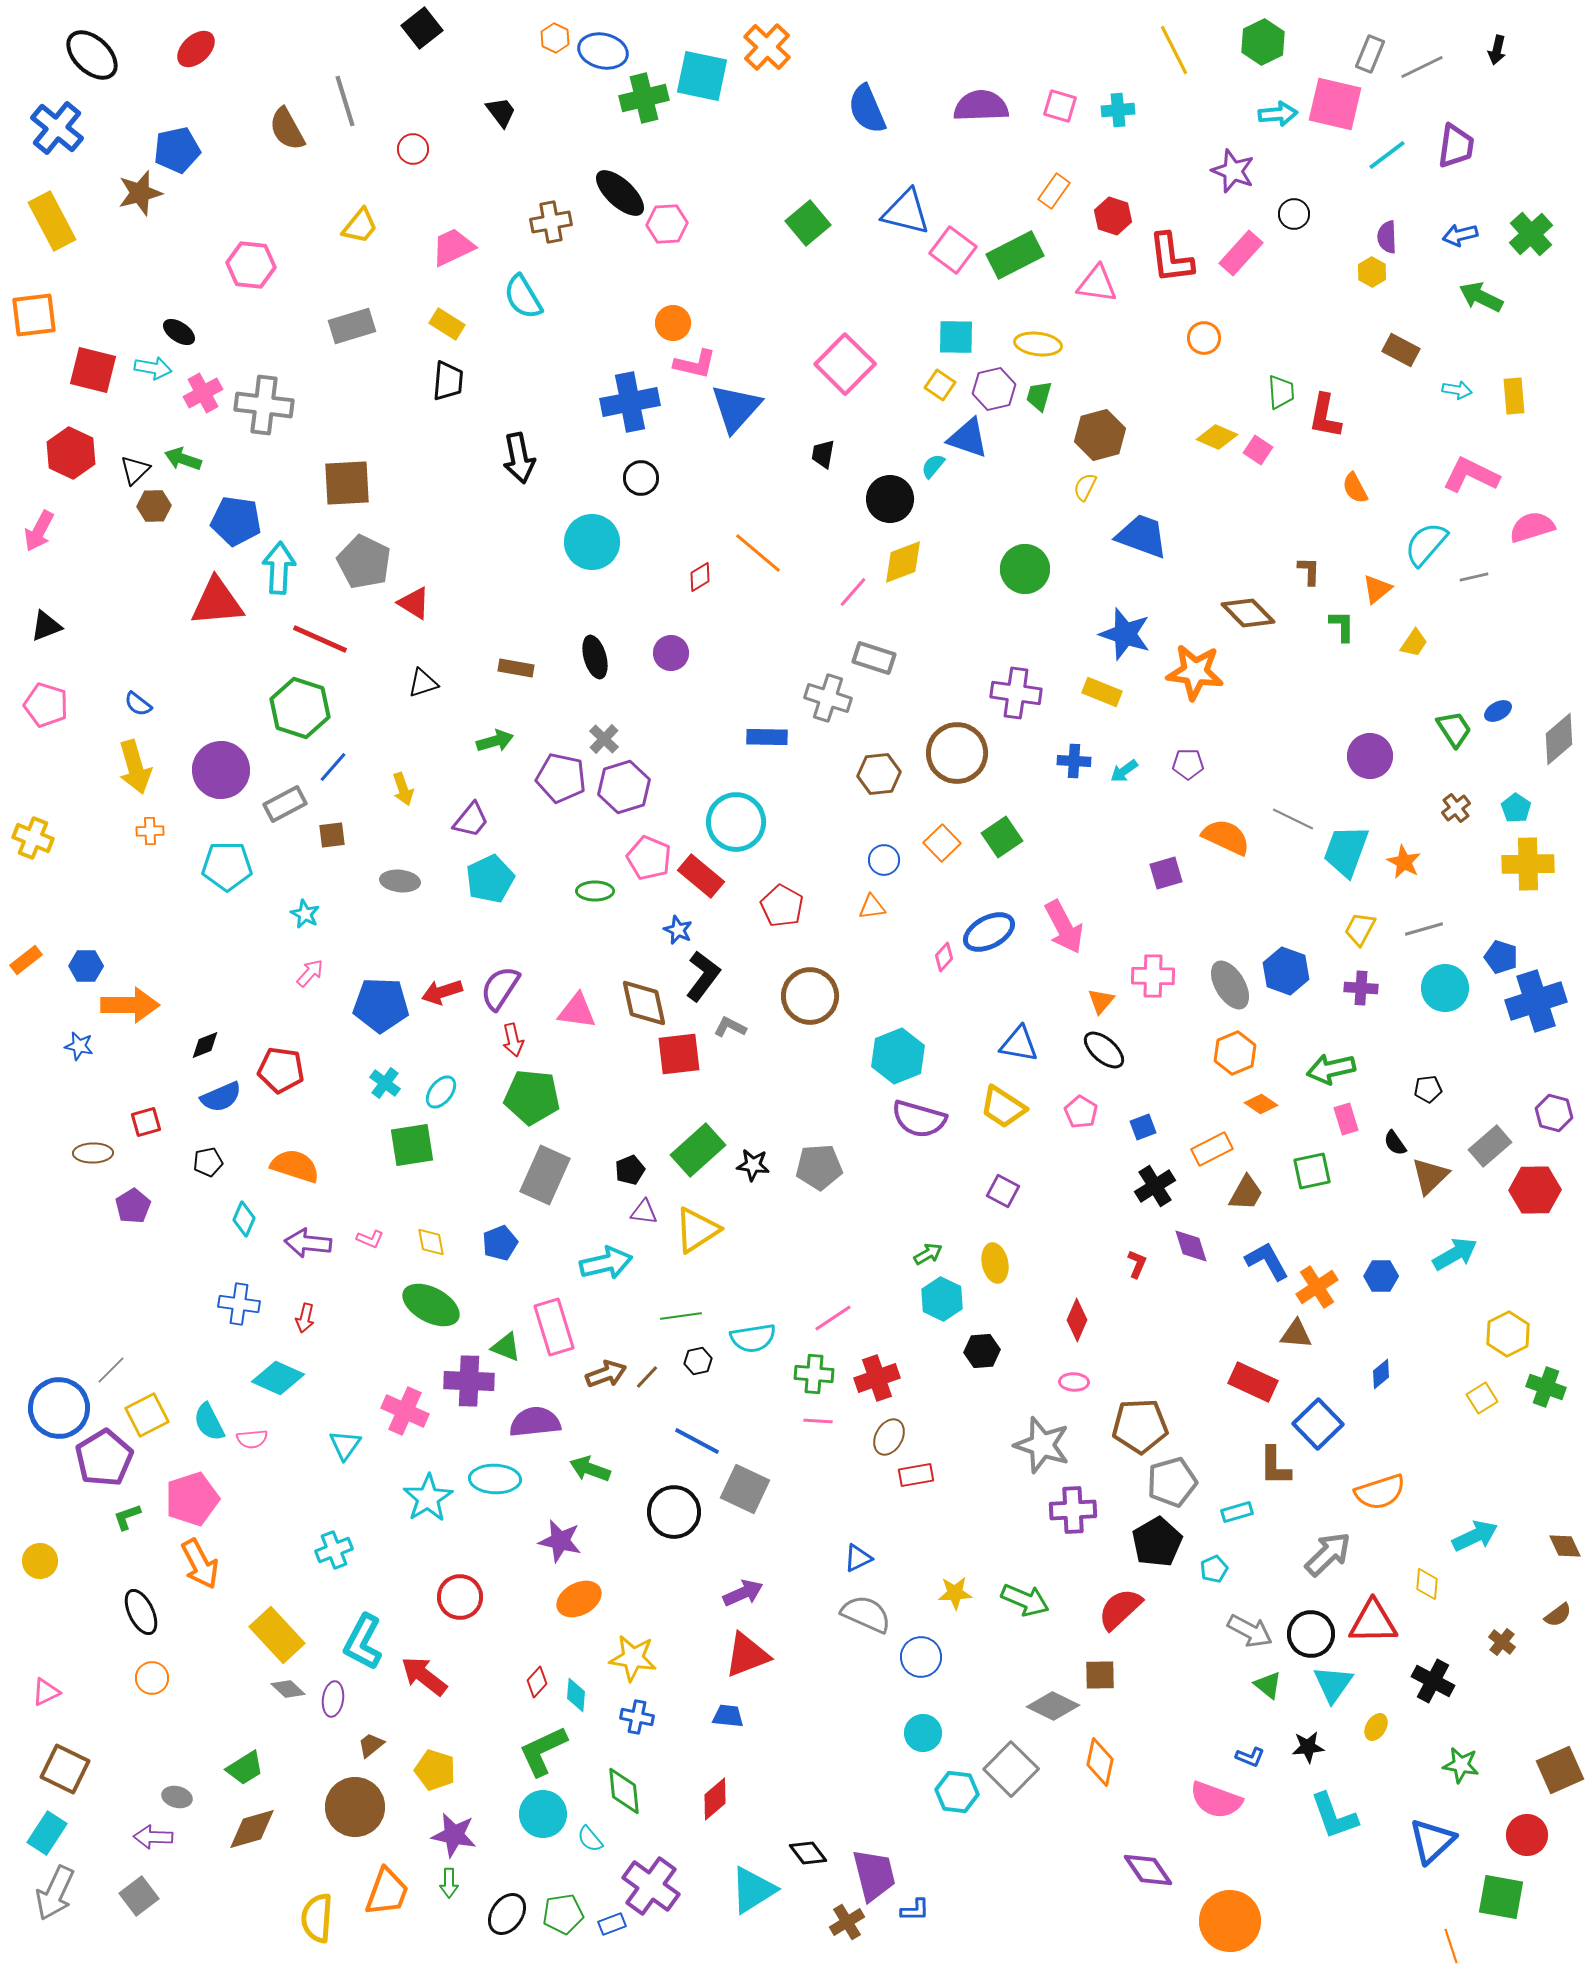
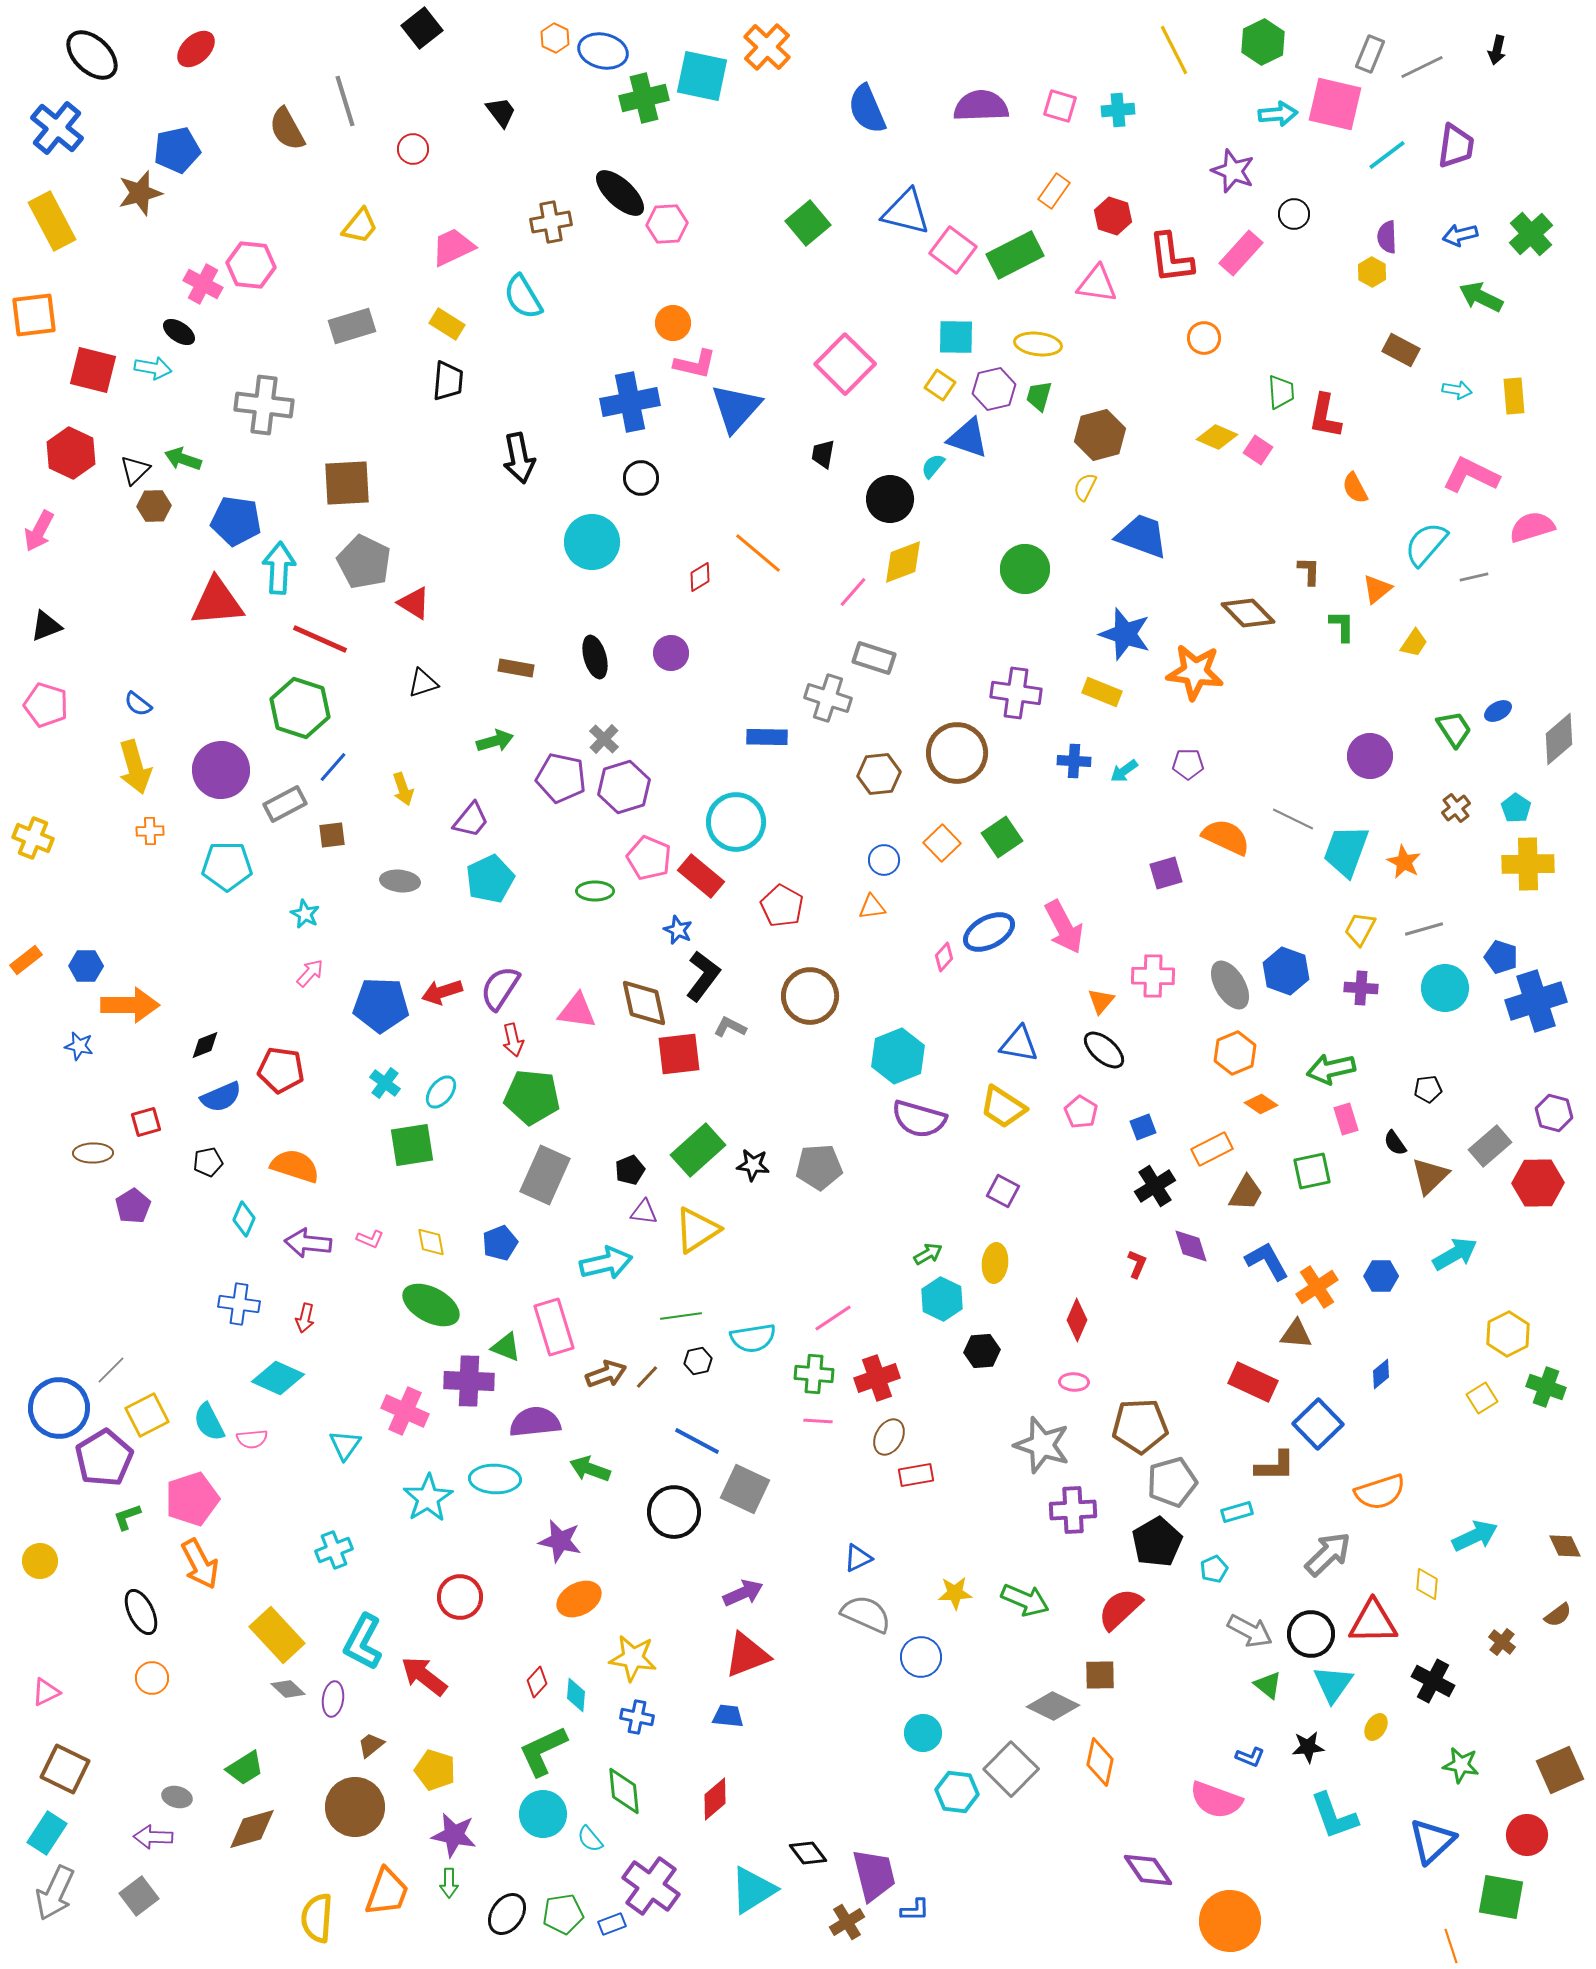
pink cross at (203, 393): moved 109 px up; rotated 33 degrees counterclockwise
red hexagon at (1535, 1190): moved 3 px right, 7 px up
yellow ellipse at (995, 1263): rotated 18 degrees clockwise
brown L-shape at (1275, 1466): rotated 90 degrees counterclockwise
